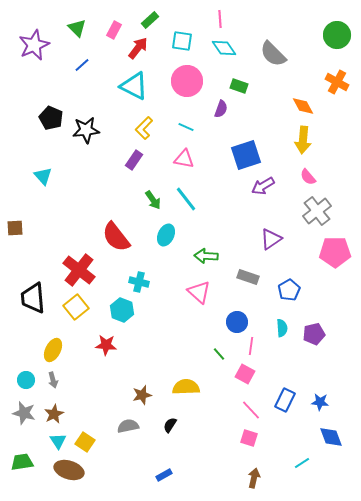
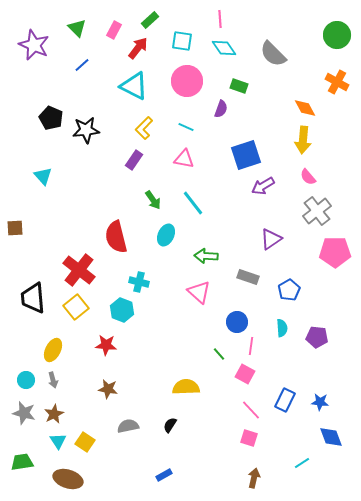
purple star at (34, 45): rotated 24 degrees counterclockwise
orange diamond at (303, 106): moved 2 px right, 2 px down
cyan line at (186, 199): moved 7 px right, 4 px down
red semicircle at (116, 237): rotated 24 degrees clockwise
purple pentagon at (314, 334): moved 3 px right, 3 px down; rotated 20 degrees clockwise
brown star at (142, 395): moved 34 px left, 6 px up; rotated 24 degrees clockwise
brown ellipse at (69, 470): moved 1 px left, 9 px down
